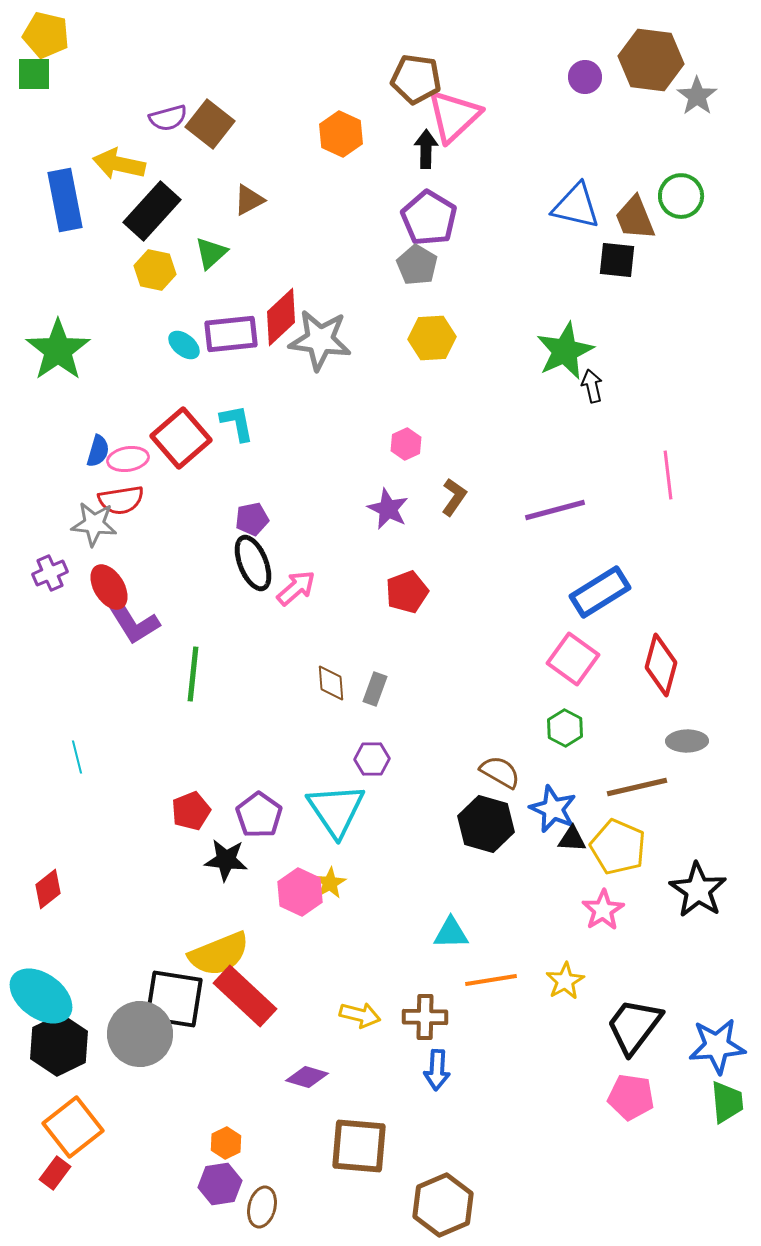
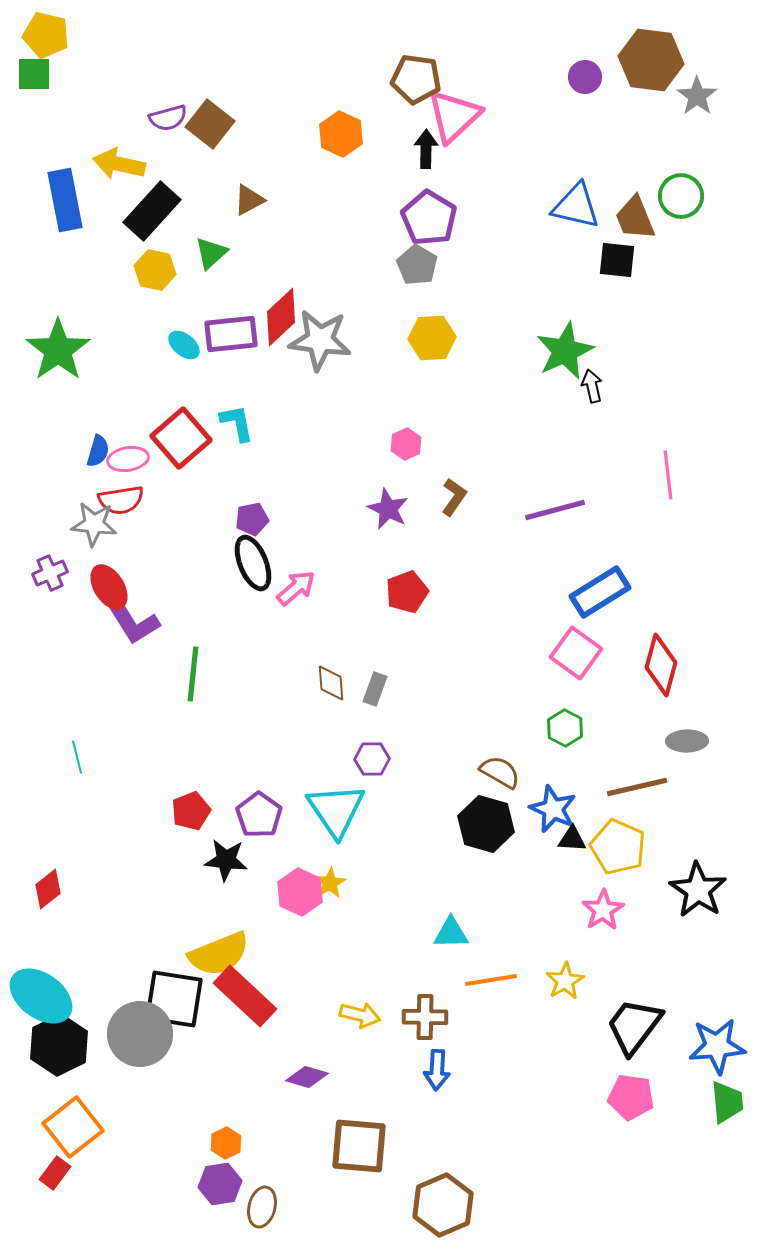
pink square at (573, 659): moved 3 px right, 6 px up
